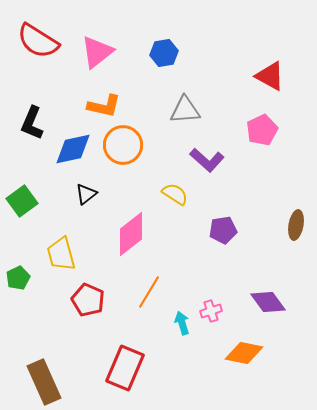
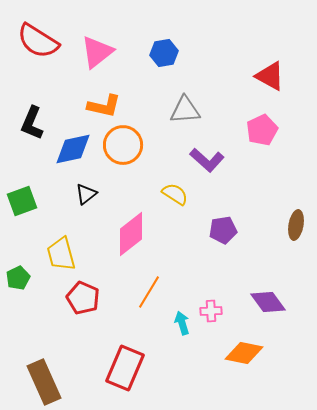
green square: rotated 16 degrees clockwise
red pentagon: moved 5 px left, 2 px up
pink cross: rotated 15 degrees clockwise
